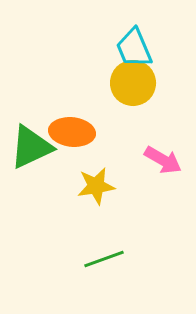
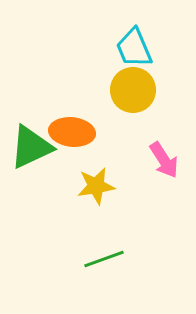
yellow circle: moved 7 px down
pink arrow: moved 1 px right; rotated 27 degrees clockwise
